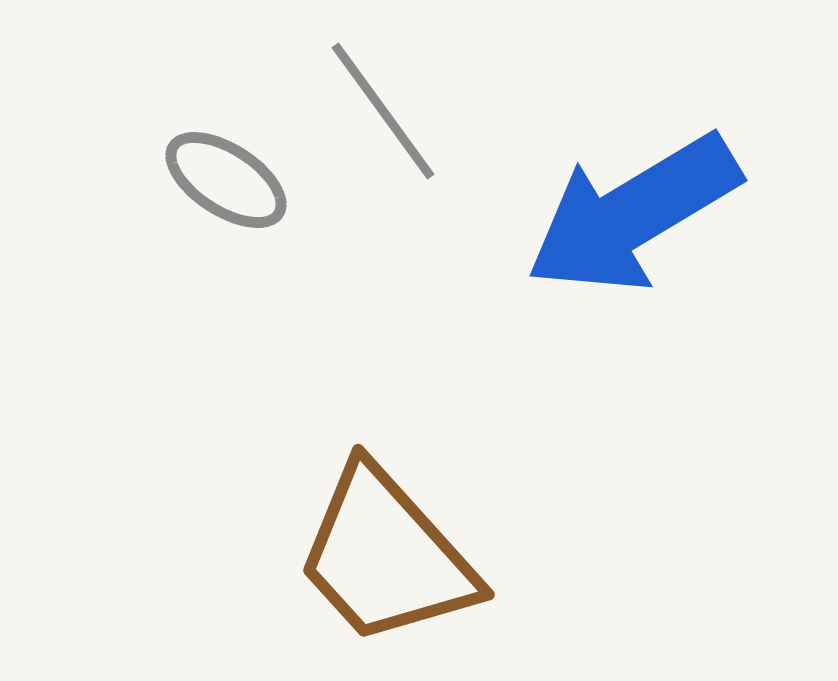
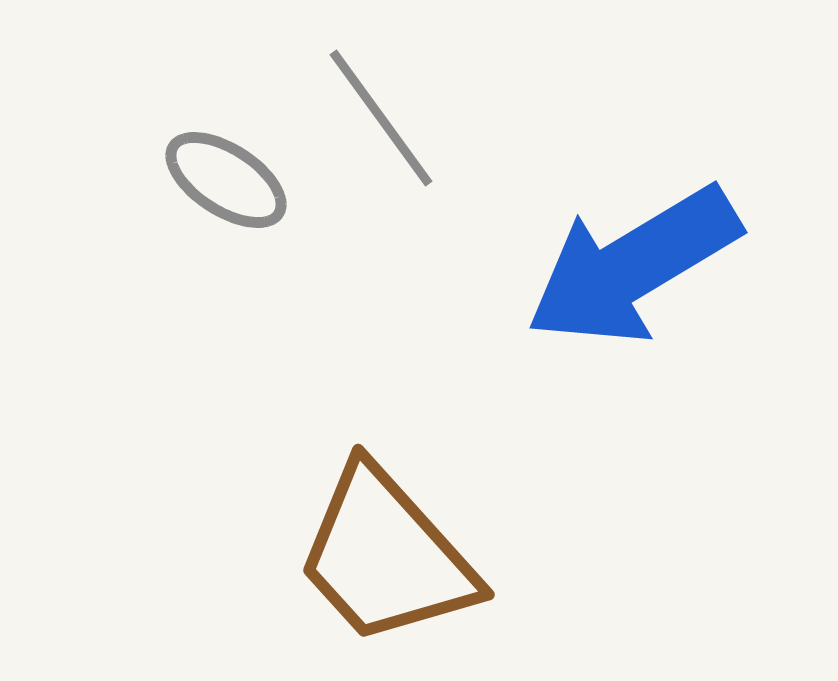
gray line: moved 2 px left, 7 px down
blue arrow: moved 52 px down
